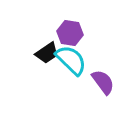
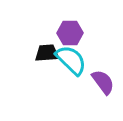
purple hexagon: rotated 10 degrees counterclockwise
black trapezoid: rotated 150 degrees counterclockwise
